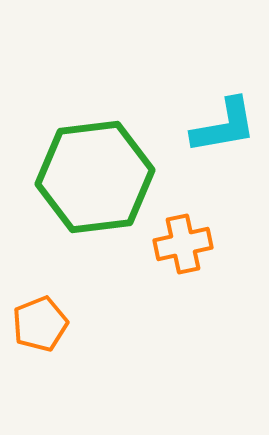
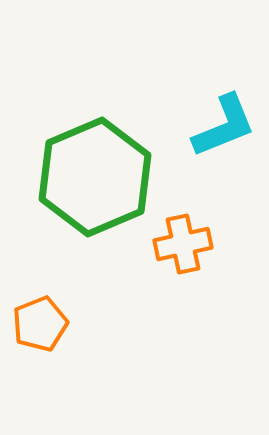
cyan L-shape: rotated 12 degrees counterclockwise
green hexagon: rotated 16 degrees counterclockwise
